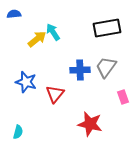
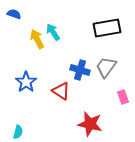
blue semicircle: rotated 24 degrees clockwise
yellow arrow: rotated 78 degrees counterclockwise
blue cross: rotated 18 degrees clockwise
blue star: rotated 20 degrees clockwise
red triangle: moved 6 px right, 3 px up; rotated 36 degrees counterclockwise
